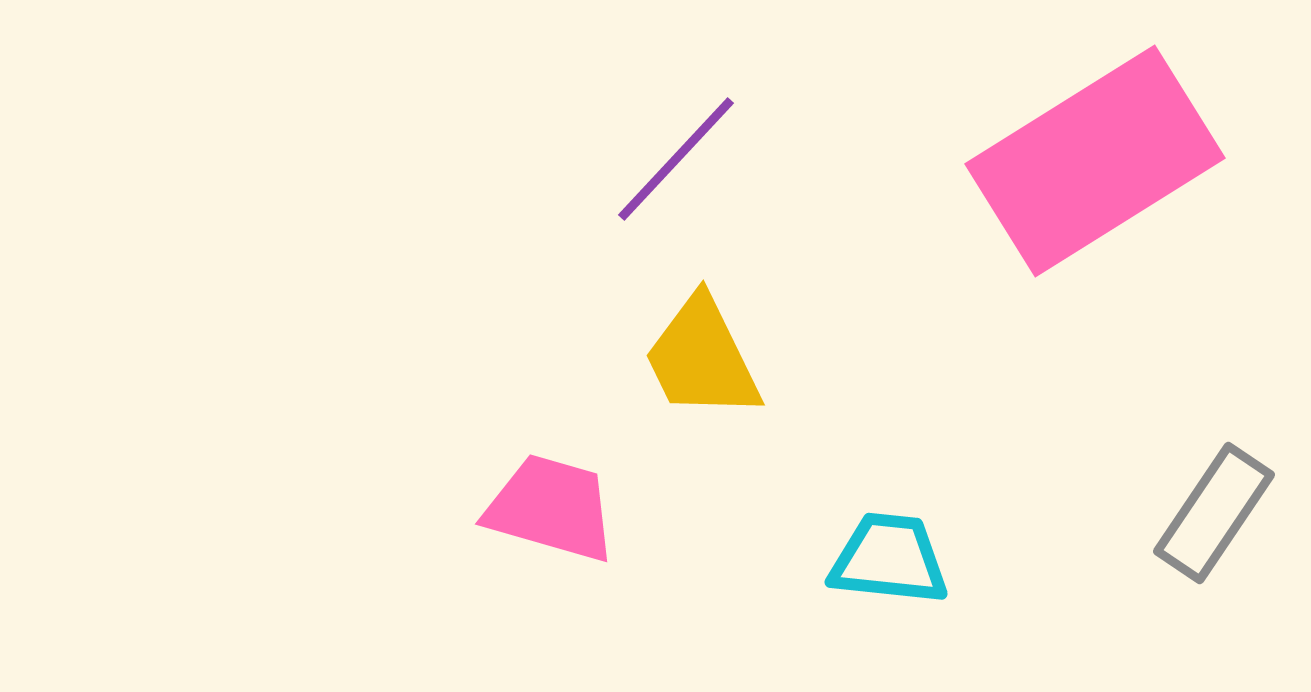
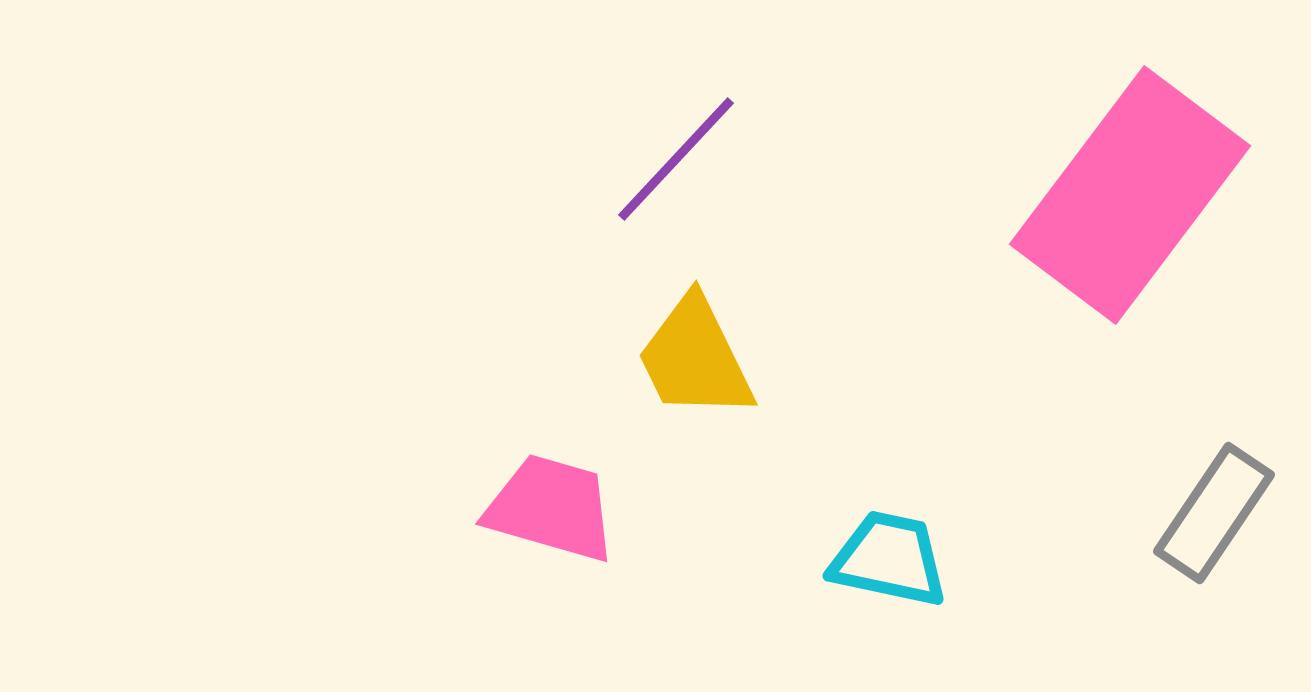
pink rectangle: moved 35 px right, 34 px down; rotated 21 degrees counterclockwise
yellow trapezoid: moved 7 px left
cyan trapezoid: rotated 6 degrees clockwise
